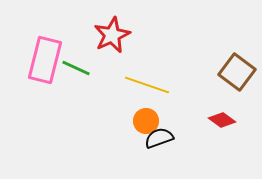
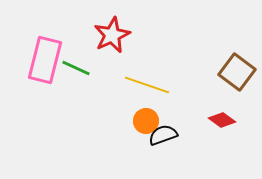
black semicircle: moved 4 px right, 3 px up
